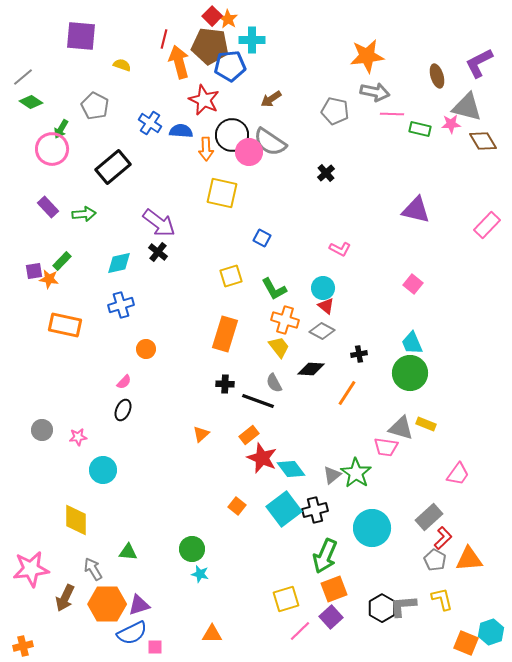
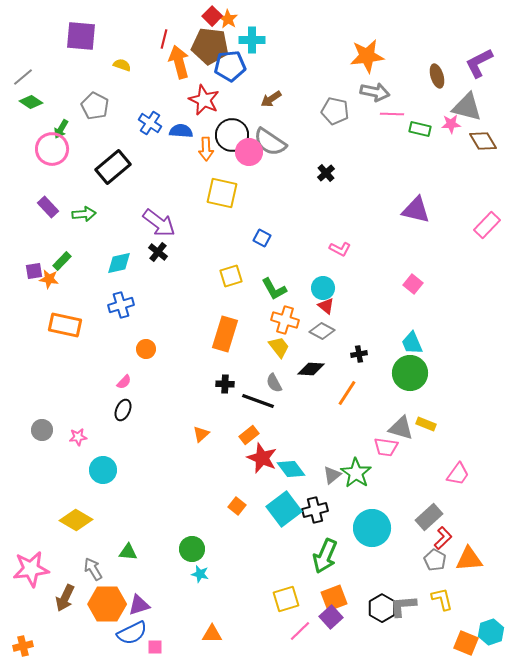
yellow diamond at (76, 520): rotated 60 degrees counterclockwise
orange square at (334, 589): moved 9 px down
